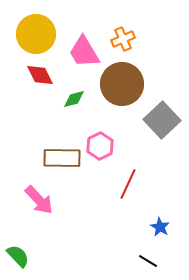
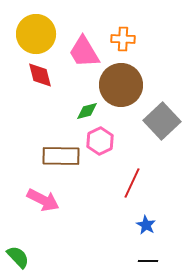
orange cross: rotated 25 degrees clockwise
red diamond: rotated 12 degrees clockwise
brown circle: moved 1 px left, 1 px down
green diamond: moved 13 px right, 12 px down
gray square: moved 1 px down
pink hexagon: moved 5 px up
brown rectangle: moved 1 px left, 2 px up
red line: moved 4 px right, 1 px up
pink arrow: moved 4 px right; rotated 20 degrees counterclockwise
blue star: moved 14 px left, 2 px up
green semicircle: moved 1 px down
black line: rotated 30 degrees counterclockwise
